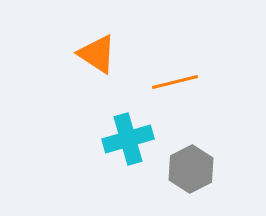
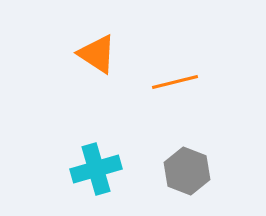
cyan cross: moved 32 px left, 30 px down
gray hexagon: moved 4 px left, 2 px down; rotated 12 degrees counterclockwise
